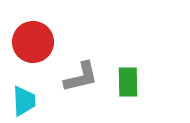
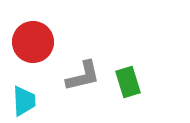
gray L-shape: moved 2 px right, 1 px up
green rectangle: rotated 16 degrees counterclockwise
